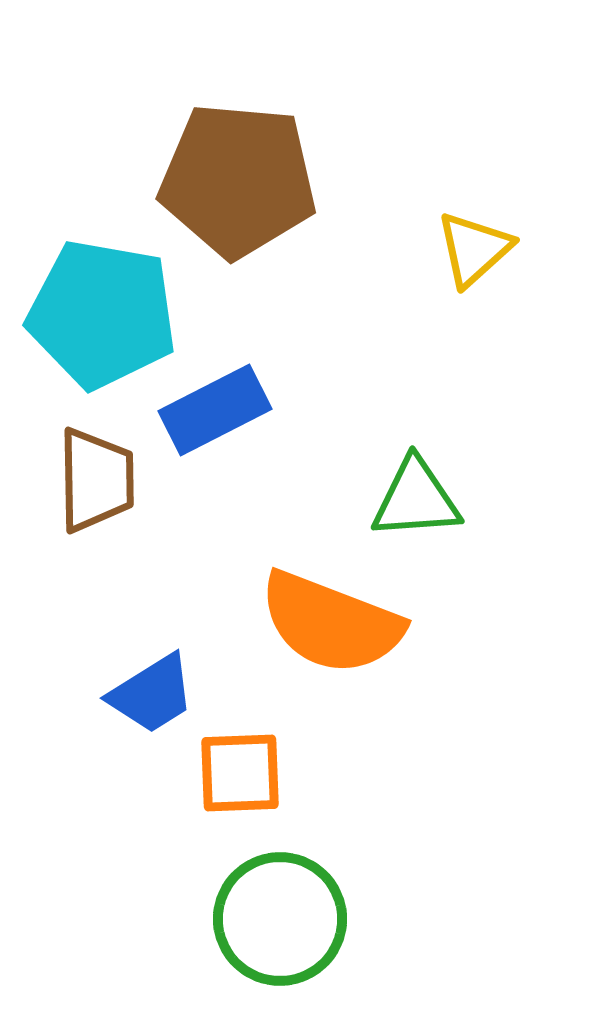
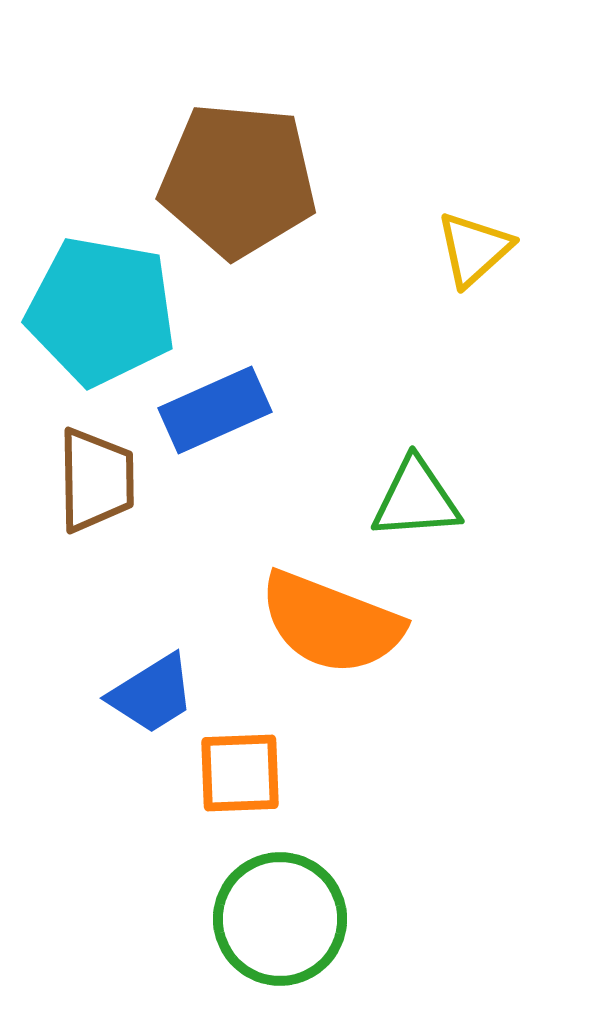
cyan pentagon: moved 1 px left, 3 px up
blue rectangle: rotated 3 degrees clockwise
